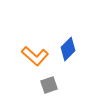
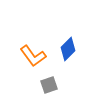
orange L-shape: moved 2 px left; rotated 12 degrees clockwise
